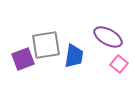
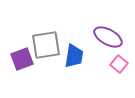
purple square: moved 1 px left
